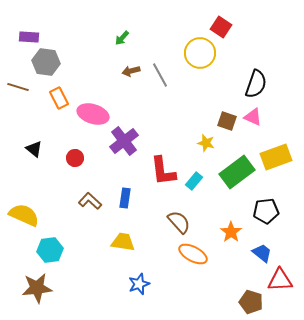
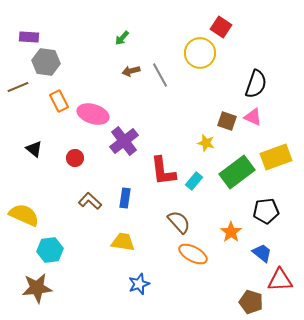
brown line: rotated 40 degrees counterclockwise
orange rectangle: moved 3 px down
